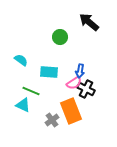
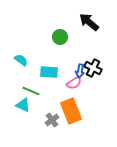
black cross: moved 7 px right, 21 px up
